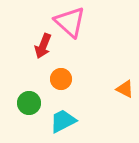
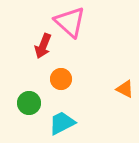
cyan trapezoid: moved 1 px left, 2 px down
